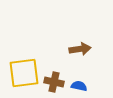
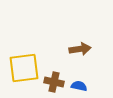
yellow square: moved 5 px up
